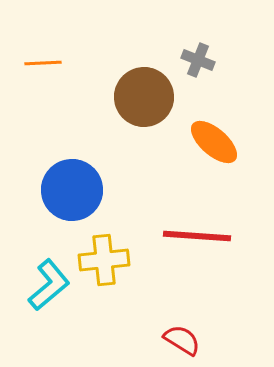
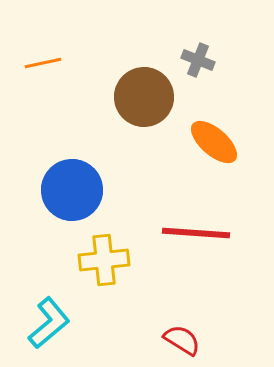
orange line: rotated 9 degrees counterclockwise
red line: moved 1 px left, 3 px up
cyan L-shape: moved 38 px down
